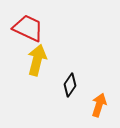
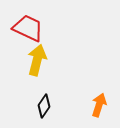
black diamond: moved 26 px left, 21 px down
